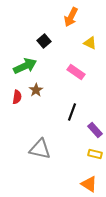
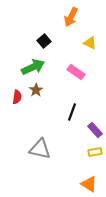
green arrow: moved 8 px right, 1 px down
yellow rectangle: moved 2 px up; rotated 24 degrees counterclockwise
